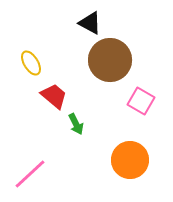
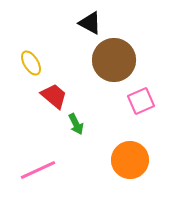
brown circle: moved 4 px right
pink square: rotated 36 degrees clockwise
pink line: moved 8 px right, 4 px up; rotated 18 degrees clockwise
